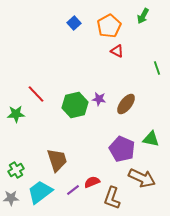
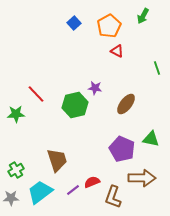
purple star: moved 4 px left, 11 px up
brown arrow: rotated 24 degrees counterclockwise
brown L-shape: moved 1 px right, 1 px up
